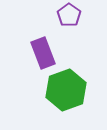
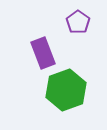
purple pentagon: moved 9 px right, 7 px down
